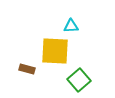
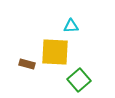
yellow square: moved 1 px down
brown rectangle: moved 5 px up
